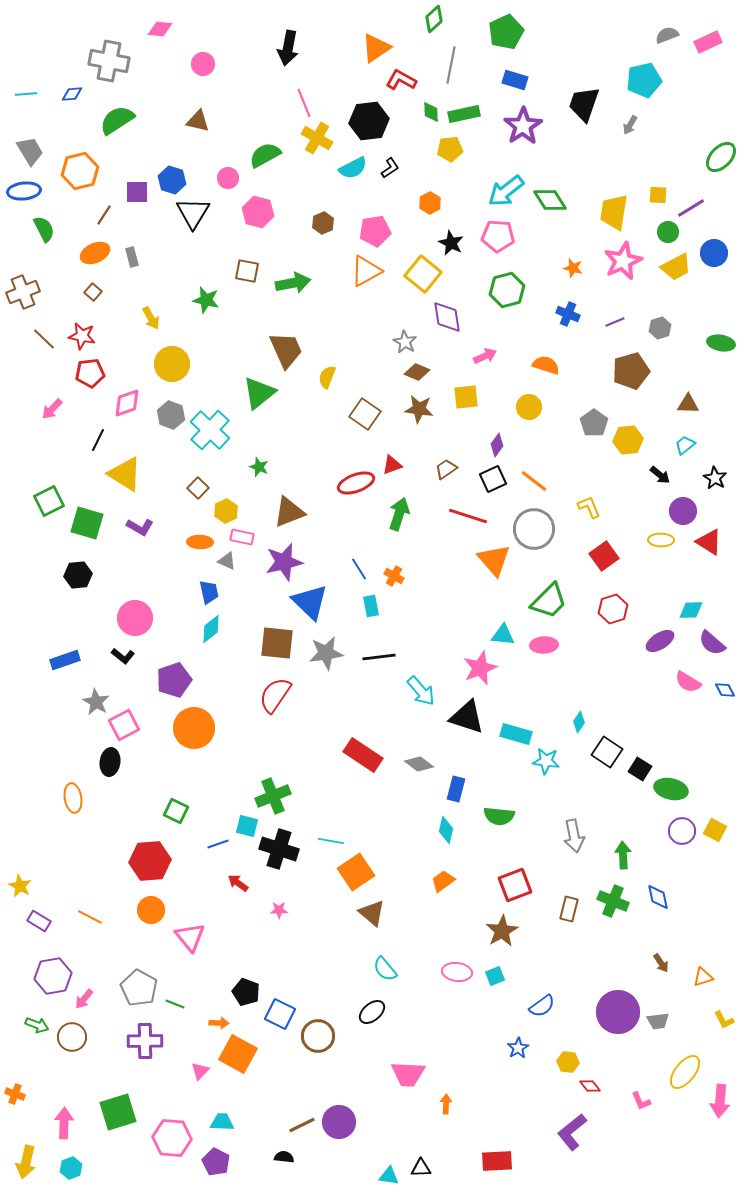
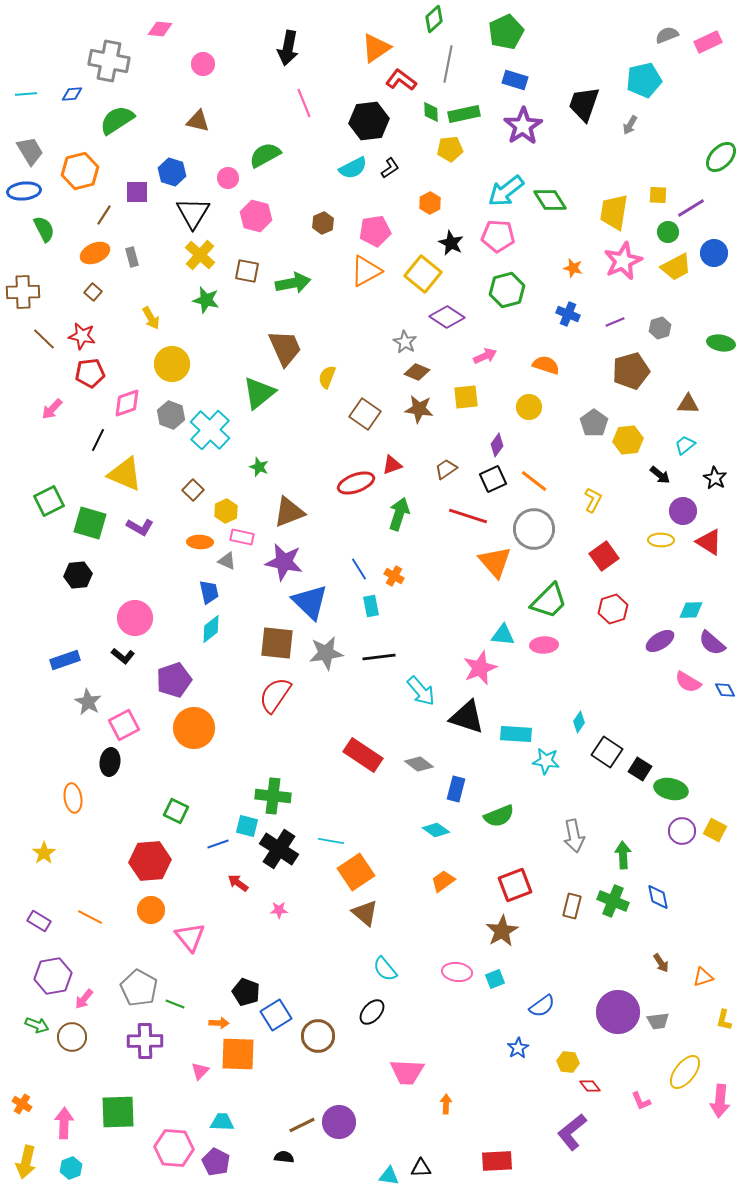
gray line at (451, 65): moved 3 px left, 1 px up
red L-shape at (401, 80): rotated 8 degrees clockwise
yellow cross at (317, 138): moved 117 px left, 117 px down; rotated 12 degrees clockwise
blue hexagon at (172, 180): moved 8 px up
pink hexagon at (258, 212): moved 2 px left, 4 px down
brown cross at (23, 292): rotated 20 degrees clockwise
purple diamond at (447, 317): rotated 48 degrees counterclockwise
brown trapezoid at (286, 350): moved 1 px left, 2 px up
yellow triangle at (125, 474): rotated 9 degrees counterclockwise
brown square at (198, 488): moved 5 px left, 2 px down
yellow L-shape at (589, 507): moved 4 px right, 7 px up; rotated 50 degrees clockwise
green square at (87, 523): moved 3 px right
orange triangle at (494, 560): moved 1 px right, 2 px down
purple star at (284, 562): rotated 24 degrees clockwise
gray star at (96, 702): moved 8 px left
cyan rectangle at (516, 734): rotated 12 degrees counterclockwise
green cross at (273, 796): rotated 28 degrees clockwise
green semicircle at (499, 816): rotated 28 degrees counterclockwise
cyan diamond at (446, 830): moved 10 px left; rotated 68 degrees counterclockwise
black cross at (279, 849): rotated 15 degrees clockwise
yellow star at (20, 886): moved 24 px right, 33 px up; rotated 10 degrees clockwise
brown rectangle at (569, 909): moved 3 px right, 3 px up
brown triangle at (372, 913): moved 7 px left
cyan square at (495, 976): moved 3 px down
black ellipse at (372, 1012): rotated 8 degrees counterclockwise
blue square at (280, 1014): moved 4 px left, 1 px down; rotated 32 degrees clockwise
yellow L-shape at (724, 1020): rotated 40 degrees clockwise
orange square at (238, 1054): rotated 27 degrees counterclockwise
pink trapezoid at (408, 1074): moved 1 px left, 2 px up
orange cross at (15, 1094): moved 7 px right, 10 px down; rotated 12 degrees clockwise
green square at (118, 1112): rotated 15 degrees clockwise
pink hexagon at (172, 1138): moved 2 px right, 10 px down
